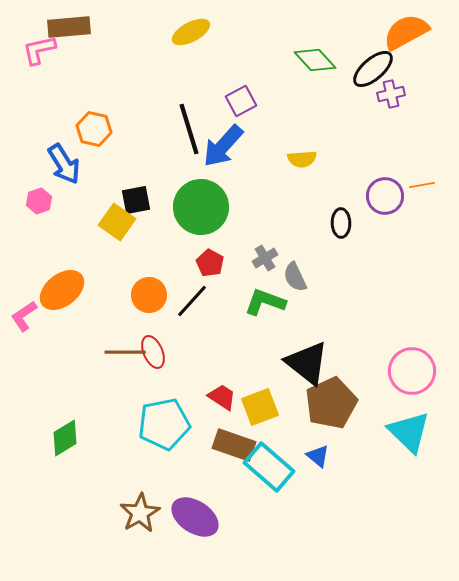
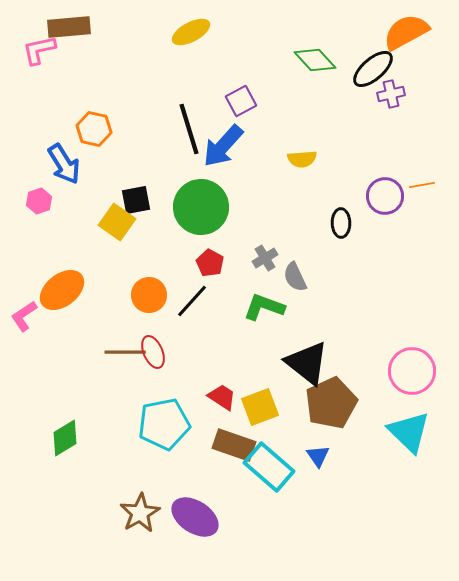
green L-shape at (265, 302): moved 1 px left, 5 px down
blue triangle at (318, 456): rotated 15 degrees clockwise
